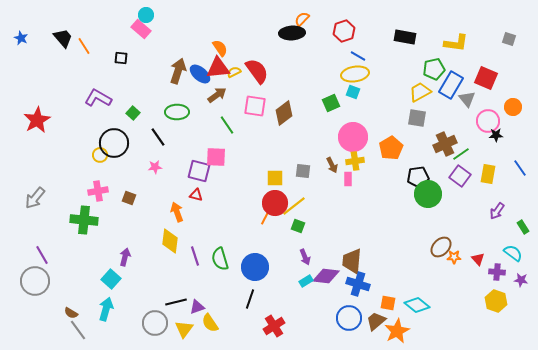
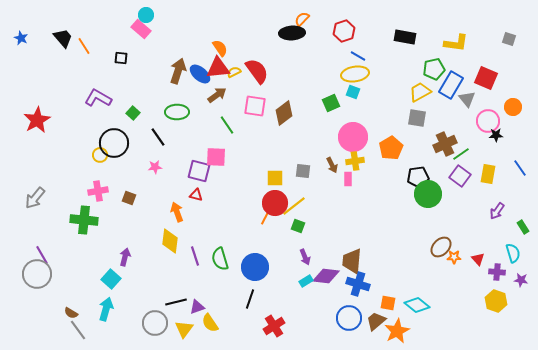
cyan semicircle at (513, 253): rotated 36 degrees clockwise
gray circle at (35, 281): moved 2 px right, 7 px up
